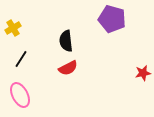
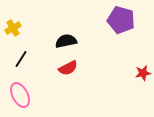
purple pentagon: moved 9 px right, 1 px down
black semicircle: rotated 85 degrees clockwise
